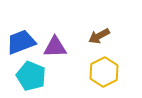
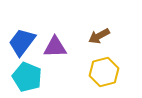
blue trapezoid: moved 1 px right; rotated 32 degrees counterclockwise
yellow hexagon: rotated 12 degrees clockwise
cyan pentagon: moved 4 px left, 1 px down
